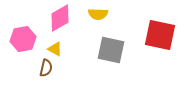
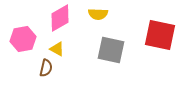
yellow triangle: moved 2 px right
